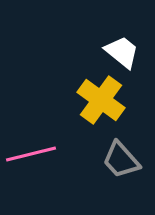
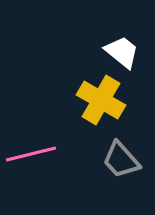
yellow cross: rotated 6 degrees counterclockwise
